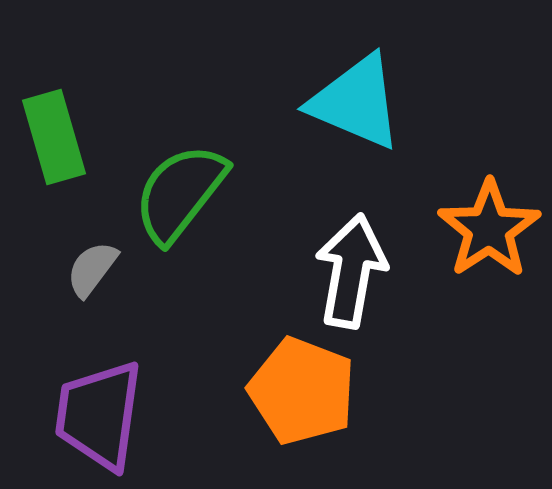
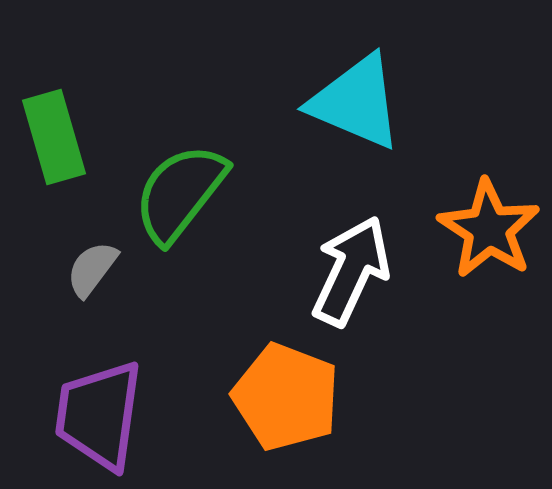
orange star: rotated 6 degrees counterclockwise
white arrow: rotated 15 degrees clockwise
orange pentagon: moved 16 px left, 6 px down
